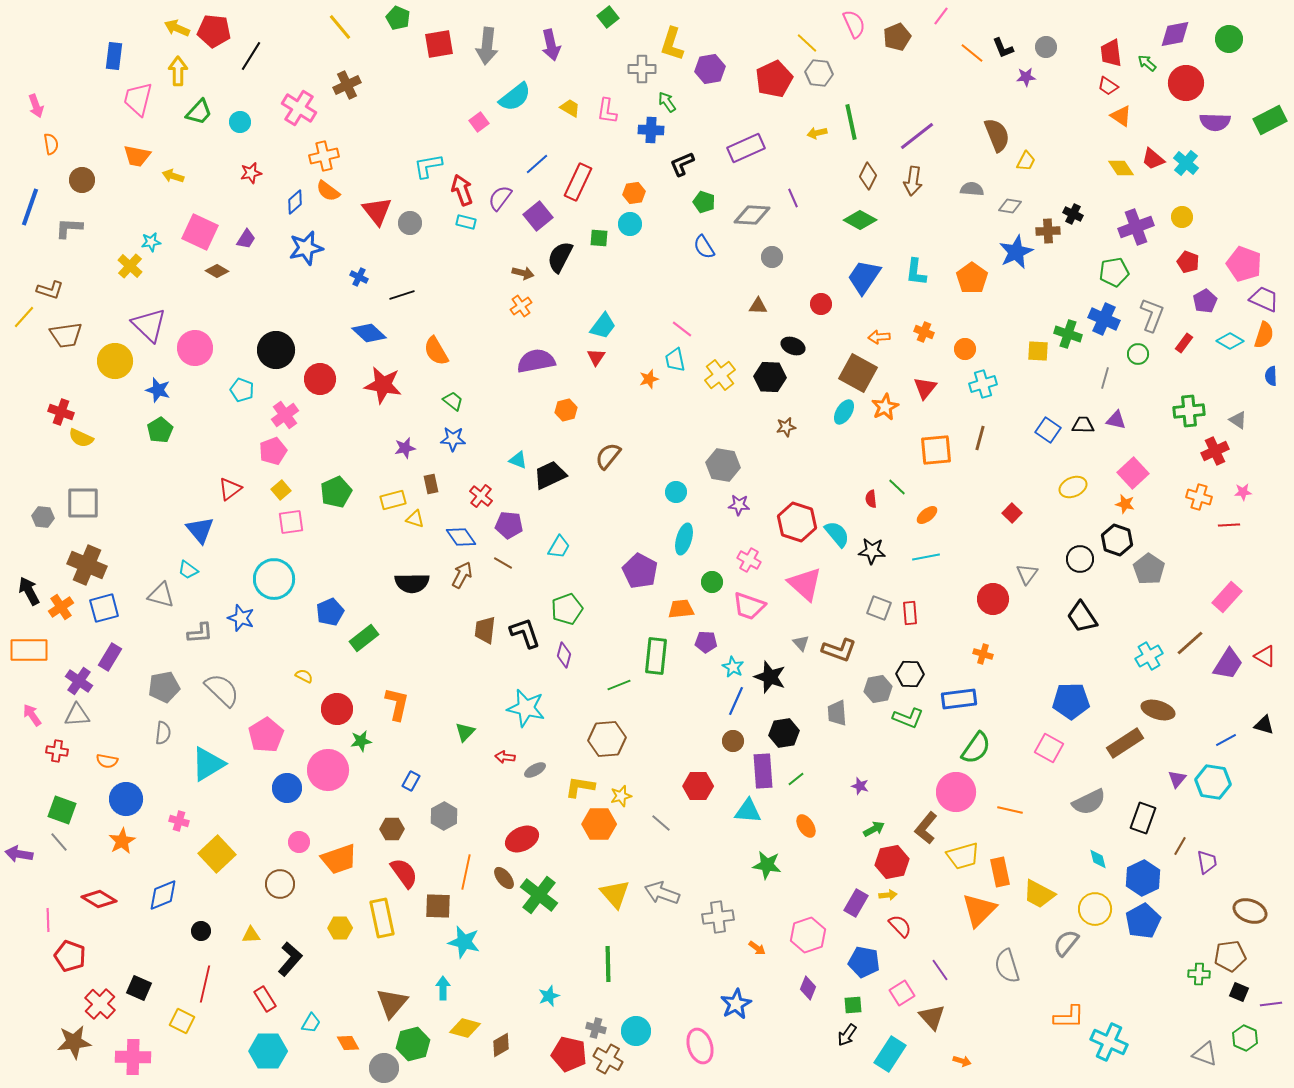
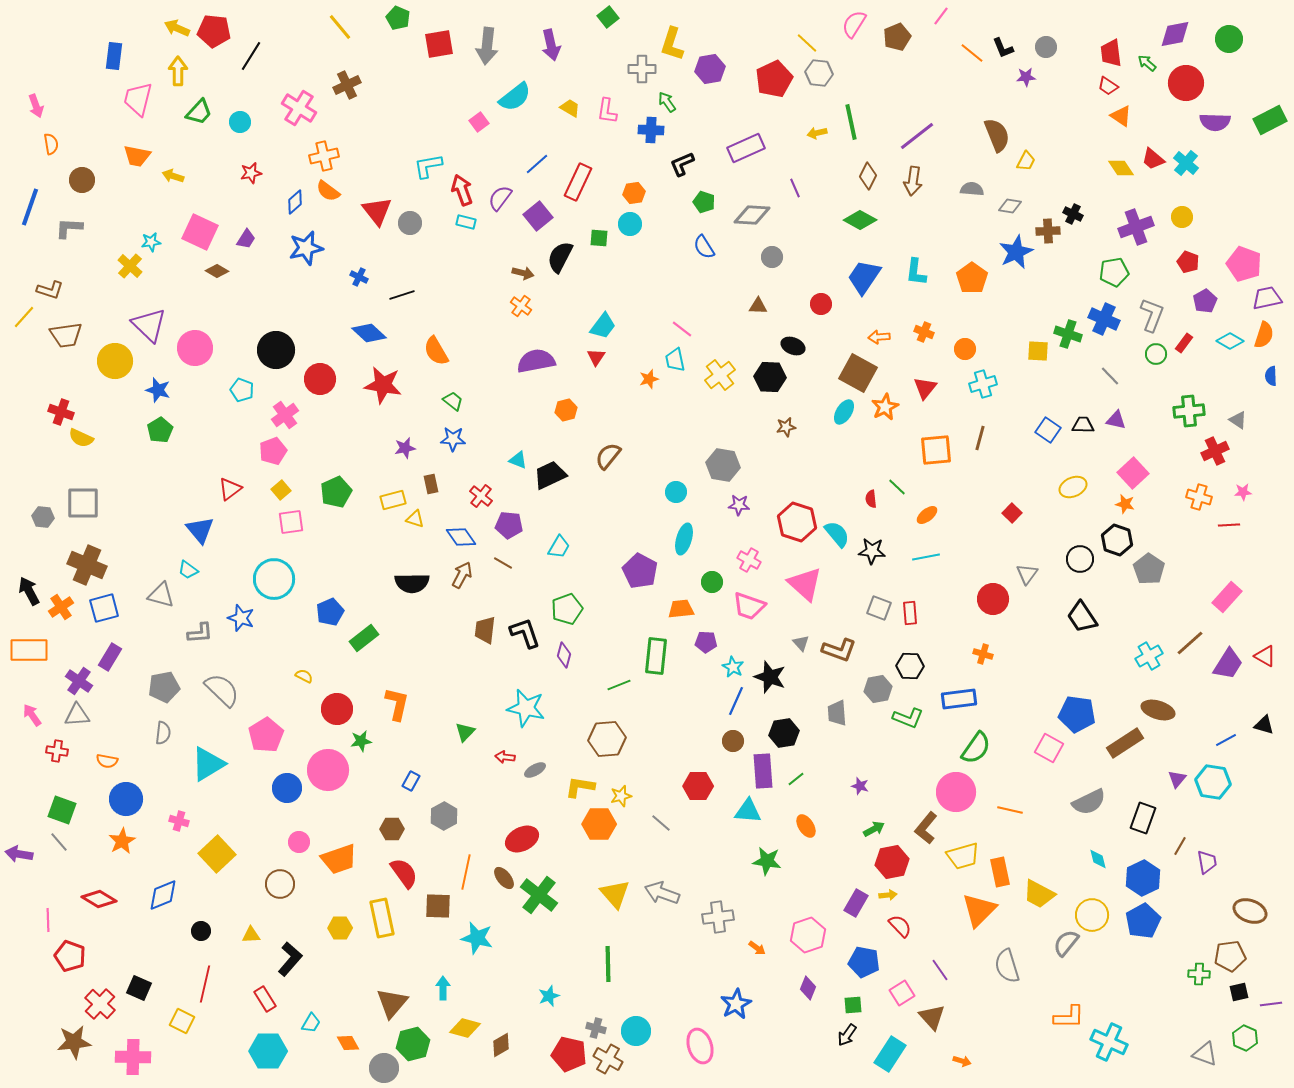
pink semicircle at (854, 24): rotated 124 degrees counterclockwise
purple line at (793, 198): moved 2 px right, 10 px up
purple trapezoid at (1264, 299): moved 3 px right, 1 px up; rotated 36 degrees counterclockwise
orange cross at (521, 306): rotated 20 degrees counterclockwise
green circle at (1138, 354): moved 18 px right
gray line at (1105, 378): moved 5 px right, 2 px up; rotated 60 degrees counterclockwise
black hexagon at (910, 674): moved 8 px up
blue pentagon at (1071, 701): moved 6 px right, 13 px down; rotated 9 degrees clockwise
green star at (767, 865): moved 4 px up
yellow circle at (1095, 909): moved 3 px left, 6 px down
cyan star at (464, 942): moved 13 px right, 4 px up
black square at (1239, 992): rotated 36 degrees counterclockwise
